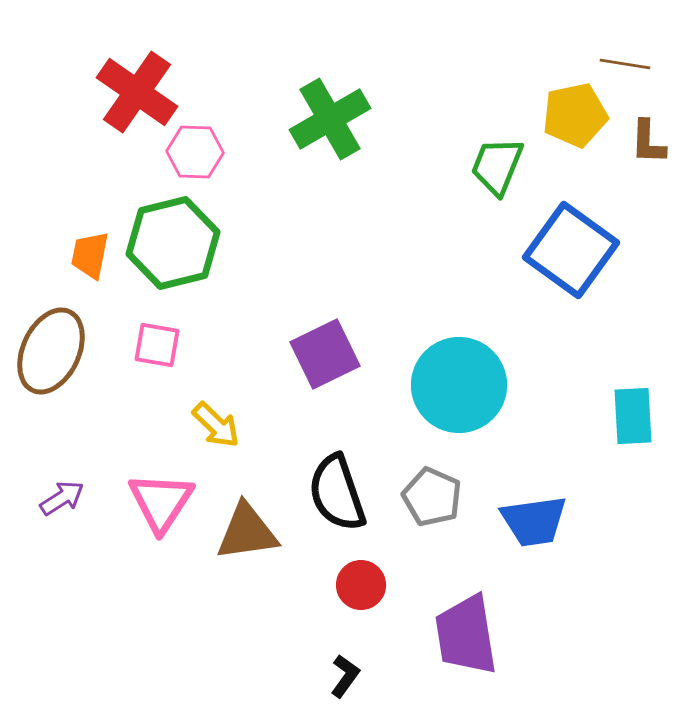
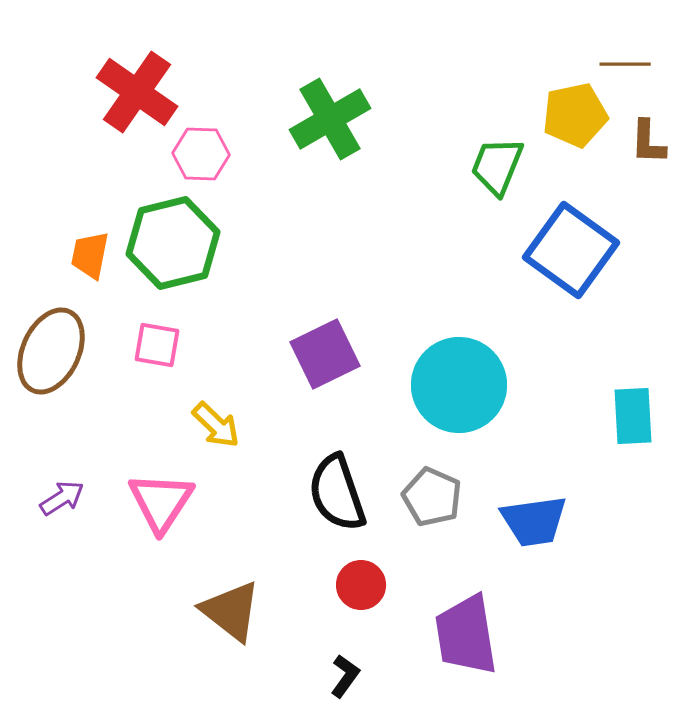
brown line: rotated 9 degrees counterclockwise
pink hexagon: moved 6 px right, 2 px down
brown triangle: moved 16 px left, 79 px down; rotated 46 degrees clockwise
